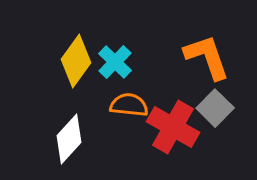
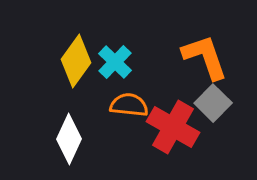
orange L-shape: moved 2 px left
gray square: moved 2 px left, 5 px up
white diamond: rotated 18 degrees counterclockwise
